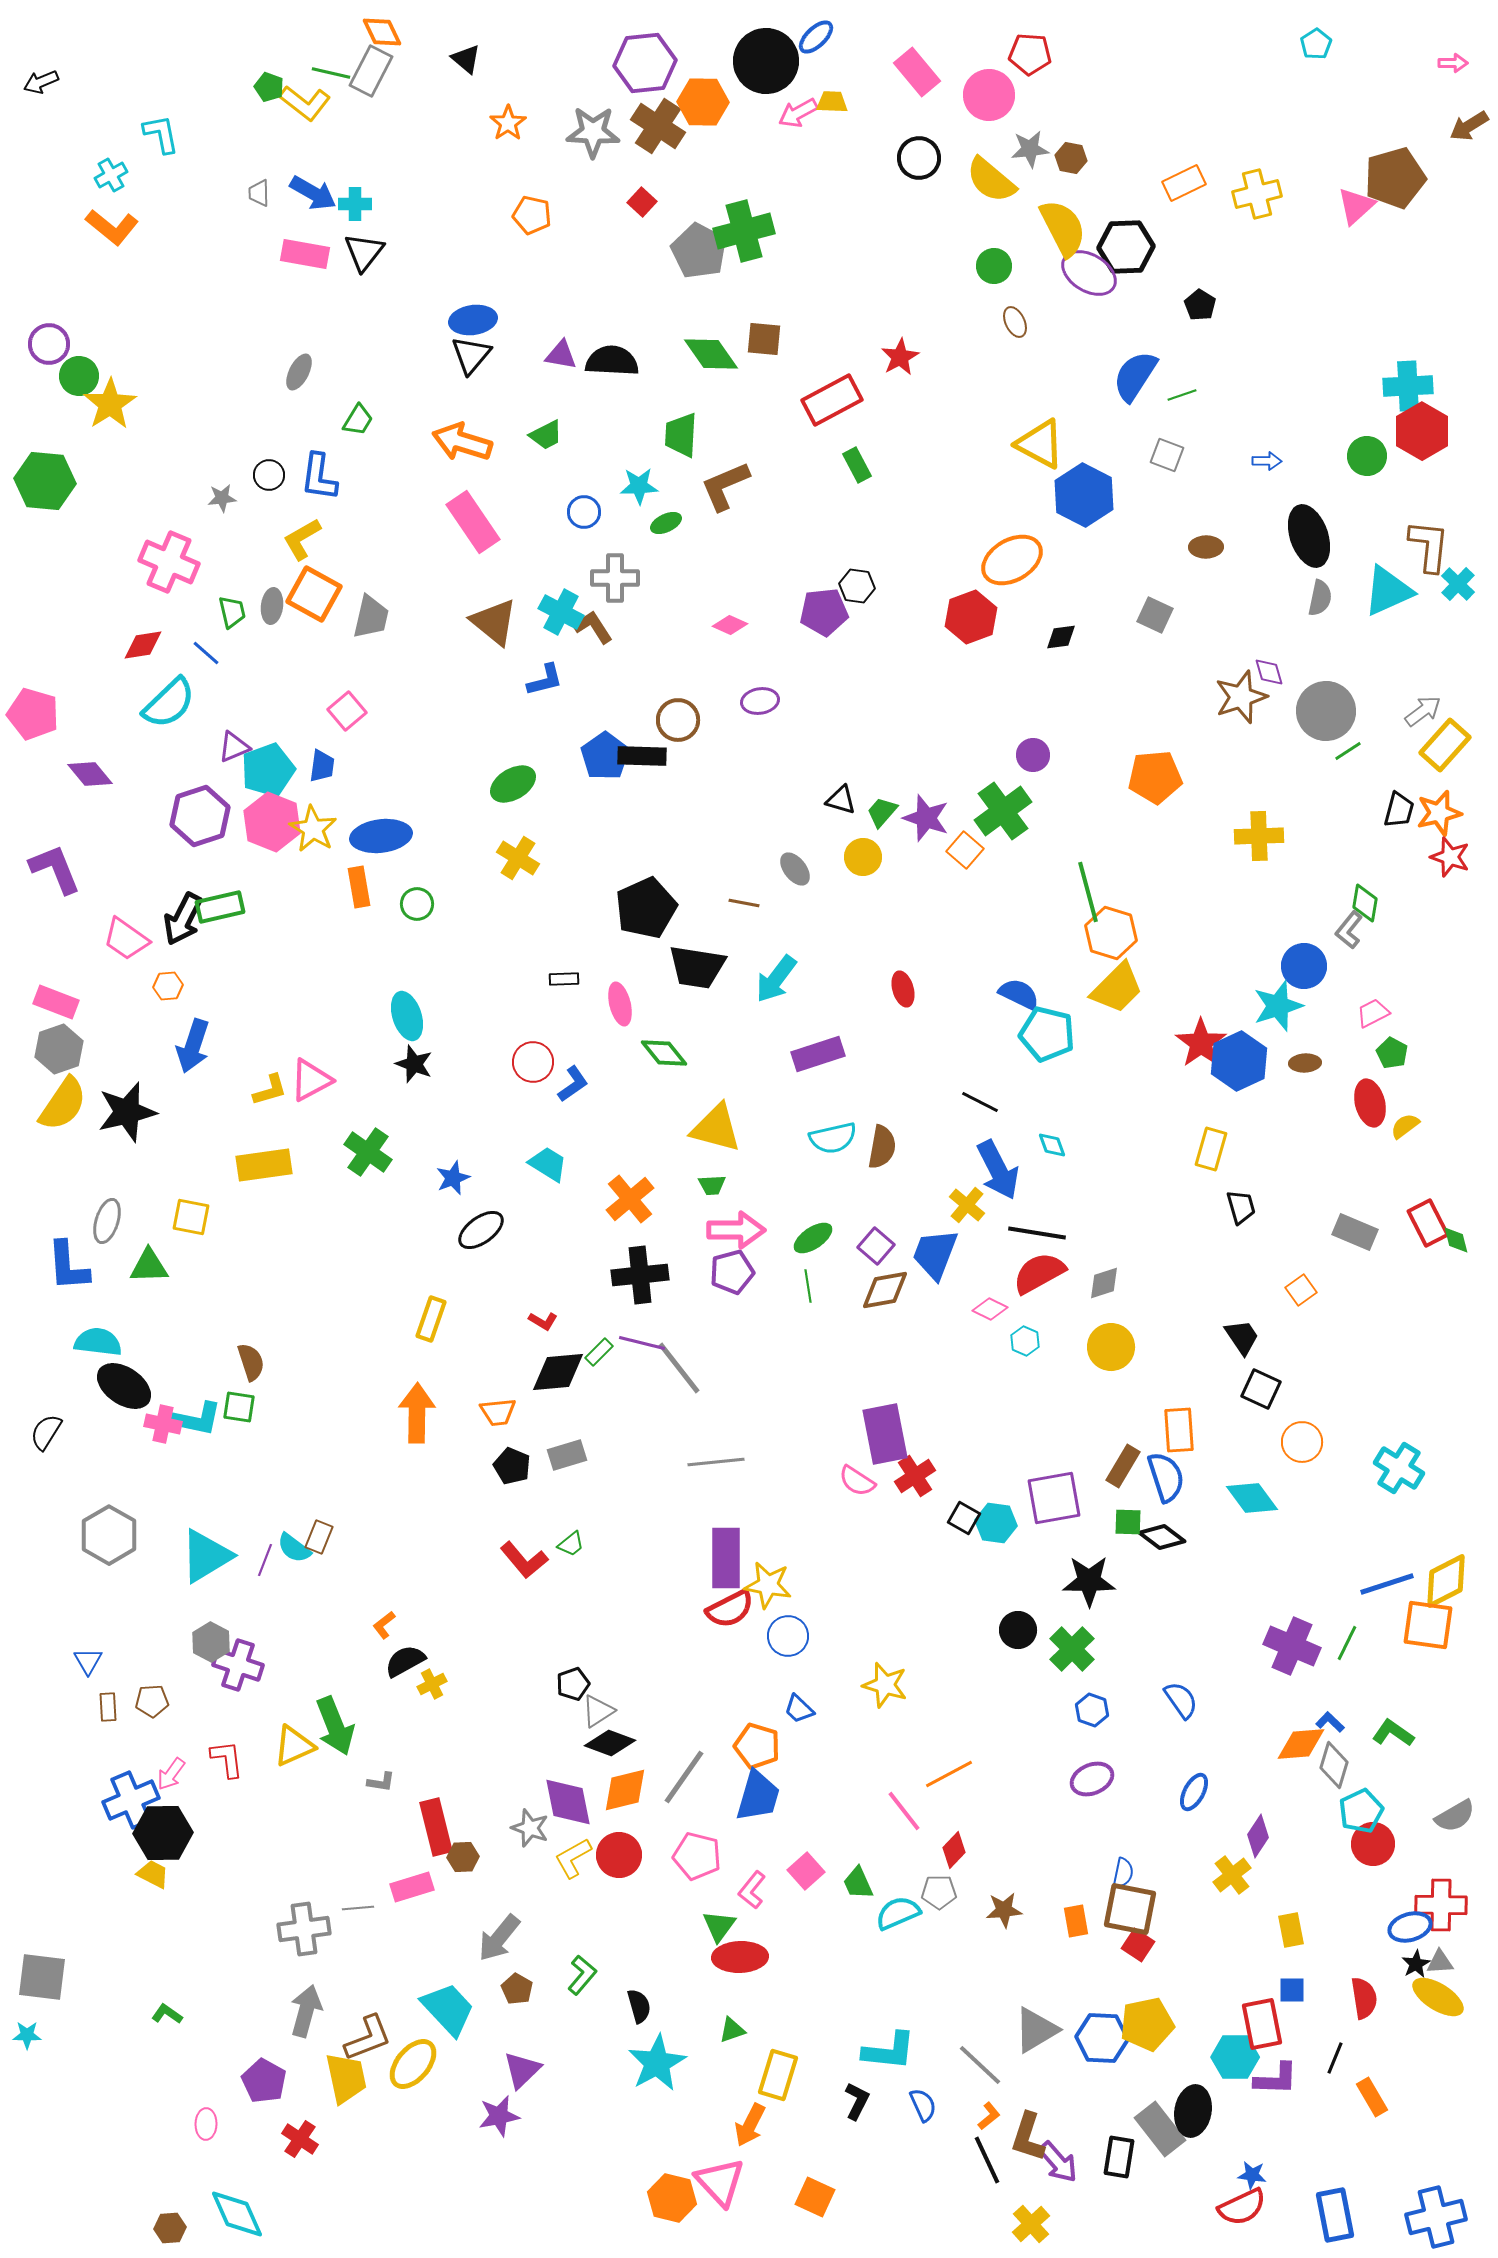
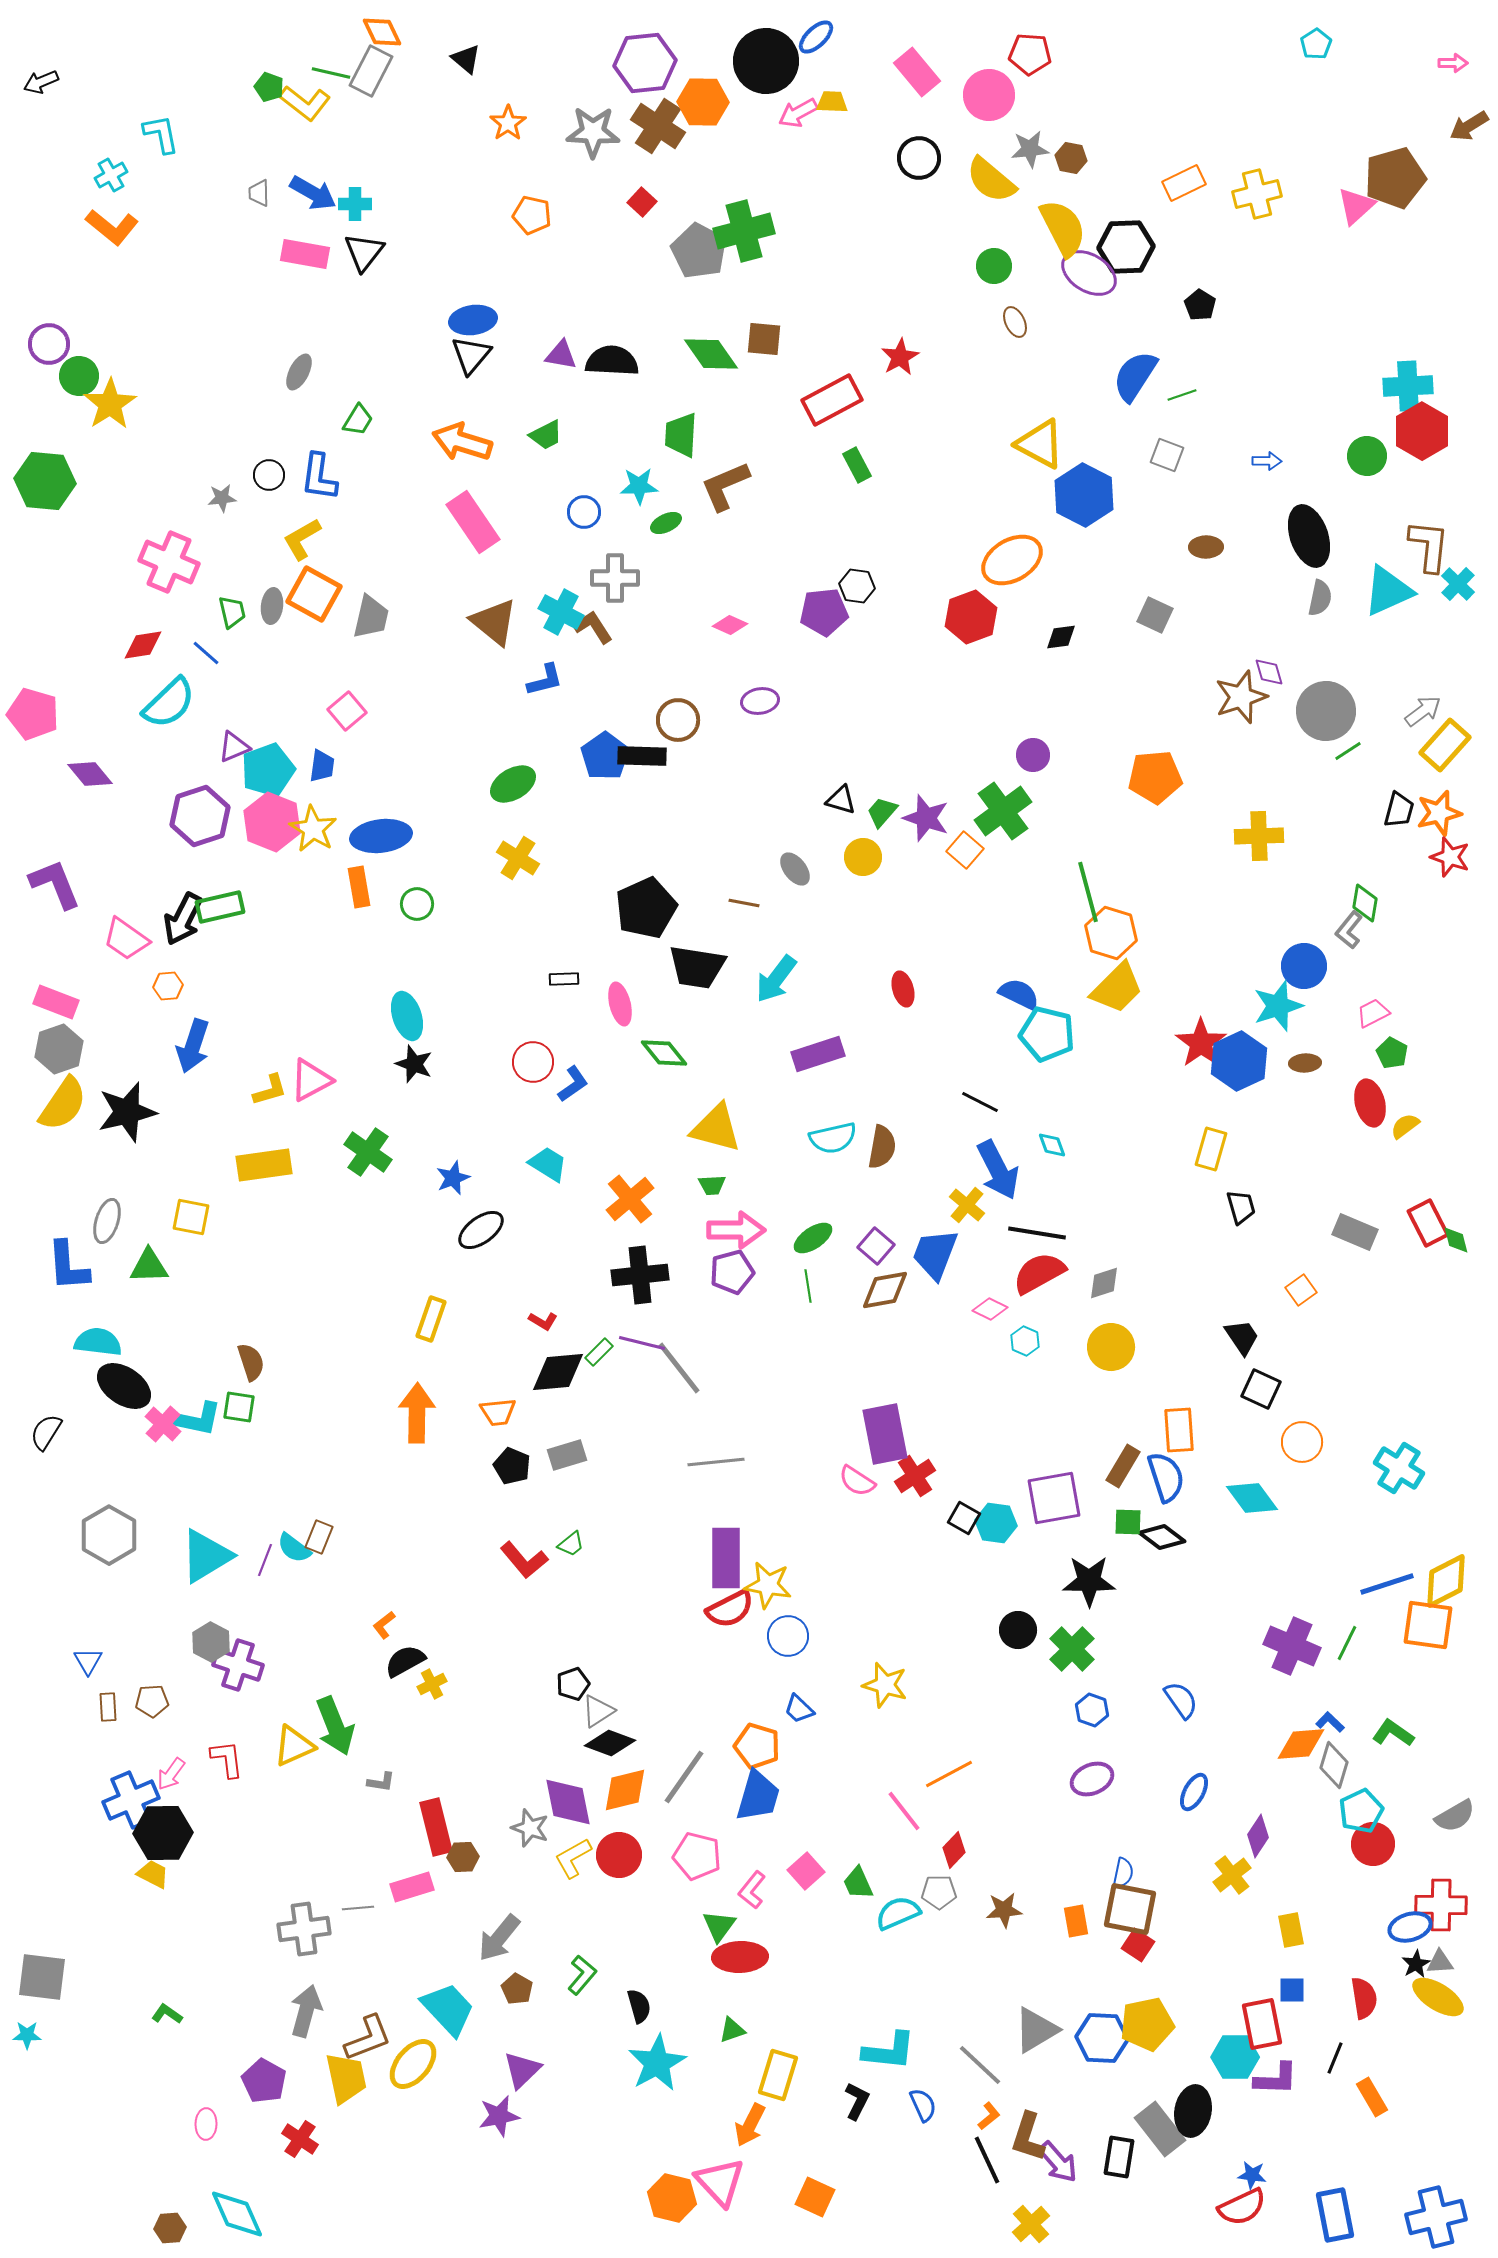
purple L-shape at (55, 869): moved 15 px down
pink cross at (163, 1424): rotated 30 degrees clockwise
